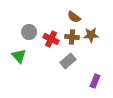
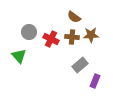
gray rectangle: moved 12 px right, 4 px down
